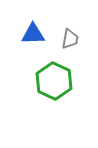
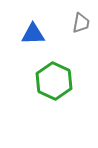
gray trapezoid: moved 11 px right, 16 px up
